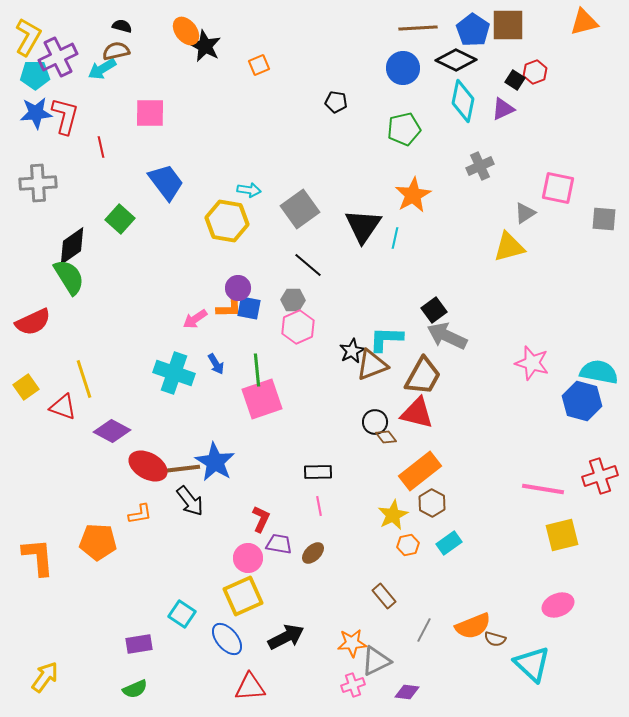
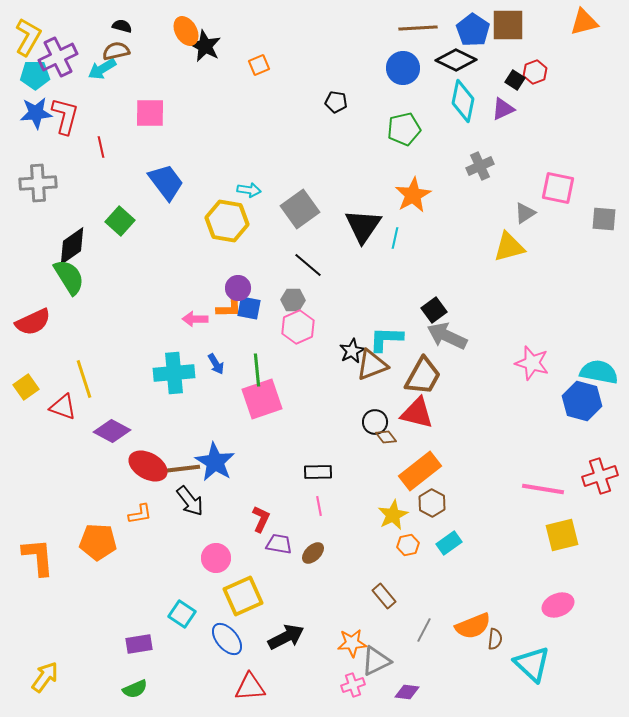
orange ellipse at (186, 31): rotated 8 degrees clockwise
green square at (120, 219): moved 2 px down
pink arrow at (195, 319): rotated 35 degrees clockwise
cyan cross at (174, 373): rotated 24 degrees counterclockwise
pink circle at (248, 558): moved 32 px left
brown semicircle at (495, 639): rotated 100 degrees counterclockwise
